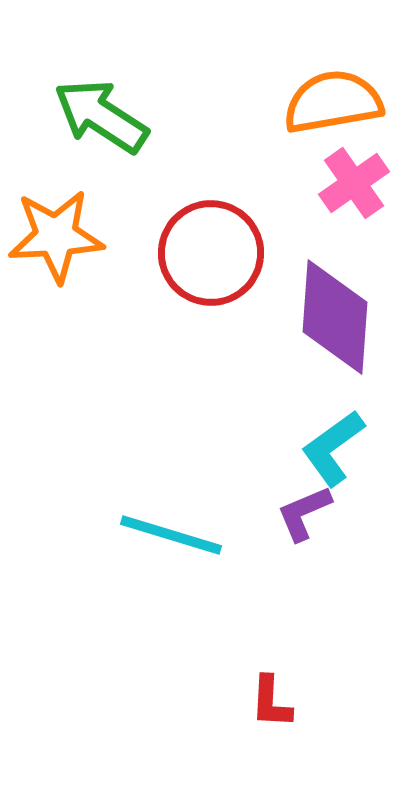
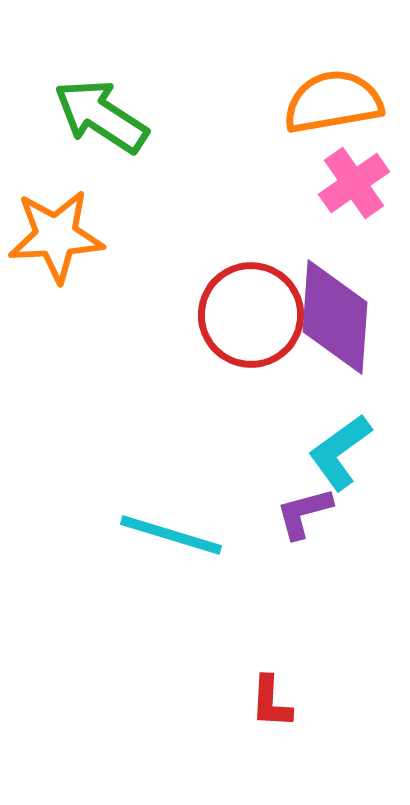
red circle: moved 40 px right, 62 px down
cyan L-shape: moved 7 px right, 4 px down
purple L-shape: rotated 8 degrees clockwise
